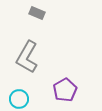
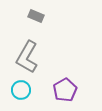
gray rectangle: moved 1 px left, 3 px down
cyan circle: moved 2 px right, 9 px up
